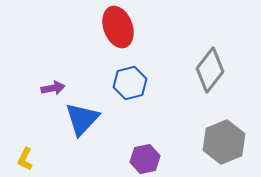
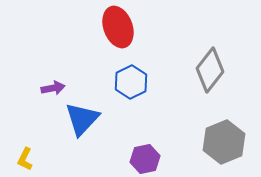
blue hexagon: moved 1 px right, 1 px up; rotated 12 degrees counterclockwise
